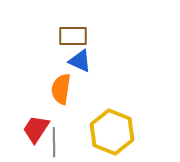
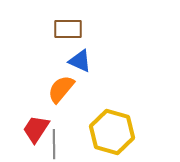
brown rectangle: moved 5 px left, 7 px up
orange semicircle: rotated 32 degrees clockwise
yellow hexagon: rotated 6 degrees counterclockwise
gray line: moved 2 px down
